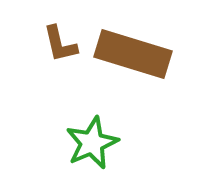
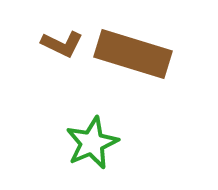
brown L-shape: moved 2 px right; rotated 51 degrees counterclockwise
